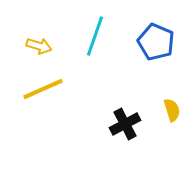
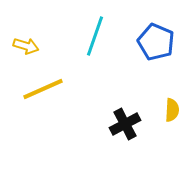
yellow arrow: moved 13 px left
yellow semicircle: rotated 20 degrees clockwise
